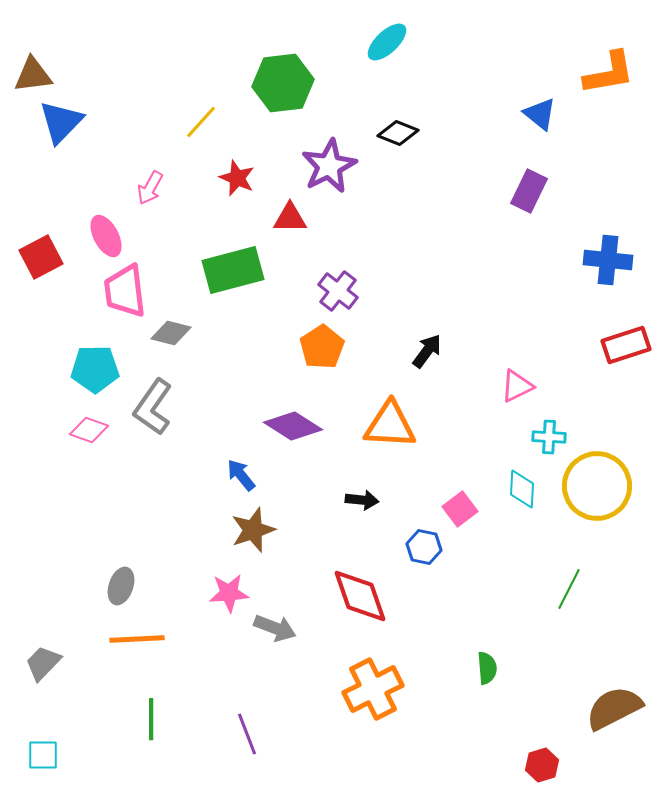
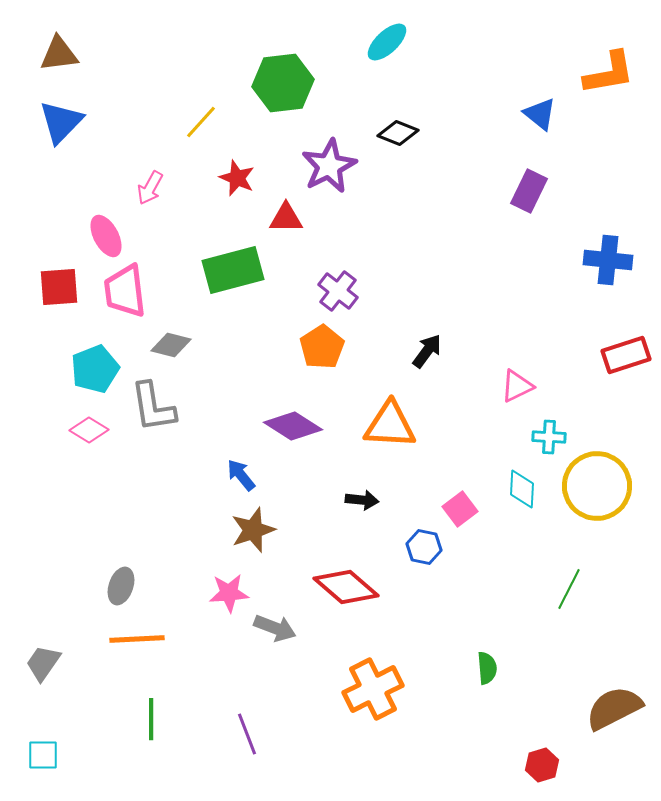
brown triangle at (33, 75): moved 26 px right, 21 px up
red triangle at (290, 218): moved 4 px left
red square at (41, 257): moved 18 px right, 30 px down; rotated 24 degrees clockwise
gray diamond at (171, 333): moved 12 px down
red rectangle at (626, 345): moved 10 px down
cyan pentagon at (95, 369): rotated 21 degrees counterclockwise
gray L-shape at (153, 407): rotated 44 degrees counterclockwise
pink diamond at (89, 430): rotated 12 degrees clockwise
red diamond at (360, 596): moved 14 px left, 9 px up; rotated 30 degrees counterclockwise
gray trapezoid at (43, 663): rotated 9 degrees counterclockwise
